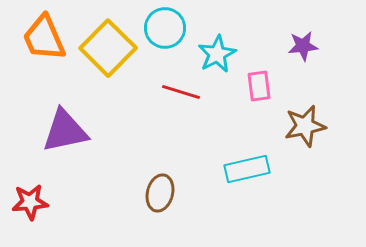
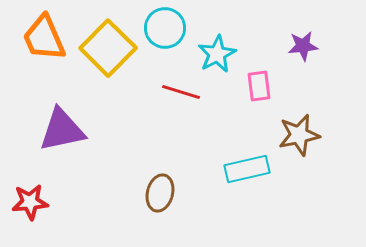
brown star: moved 6 px left, 9 px down
purple triangle: moved 3 px left, 1 px up
